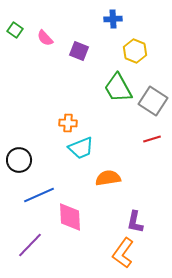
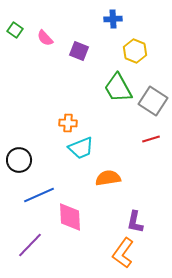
red line: moved 1 px left
